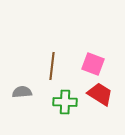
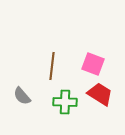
gray semicircle: moved 4 px down; rotated 126 degrees counterclockwise
